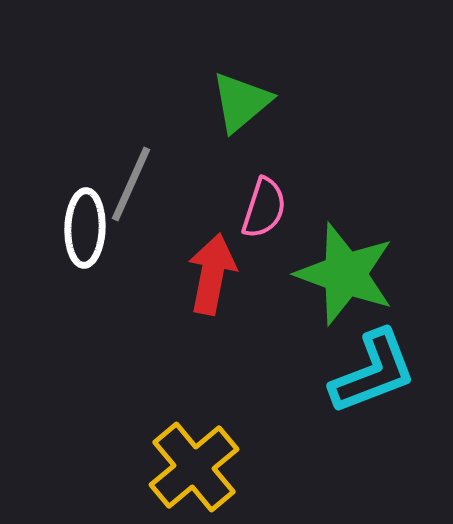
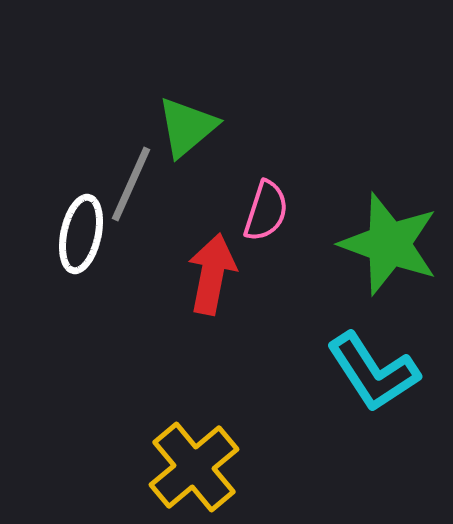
green triangle: moved 54 px left, 25 px down
pink semicircle: moved 2 px right, 3 px down
white ellipse: moved 4 px left, 6 px down; rotated 10 degrees clockwise
green star: moved 44 px right, 30 px up
cyan L-shape: rotated 78 degrees clockwise
